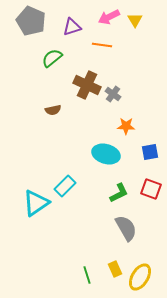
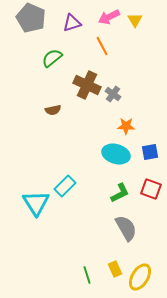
gray pentagon: moved 3 px up
purple triangle: moved 4 px up
orange line: moved 1 px down; rotated 54 degrees clockwise
cyan ellipse: moved 10 px right
green L-shape: moved 1 px right
cyan triangle: rotated 28 degrees counterclockwise
